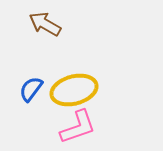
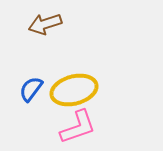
brown arrow: rotated 48 degrees counterclockwise
